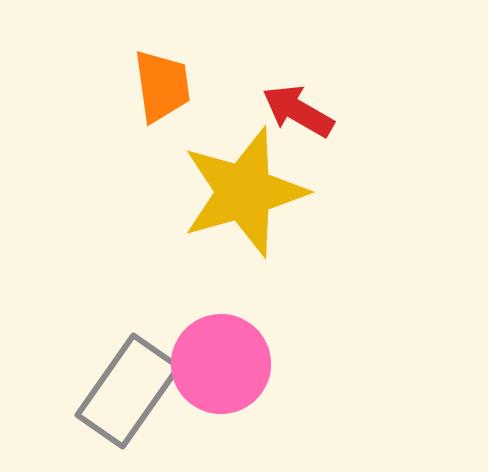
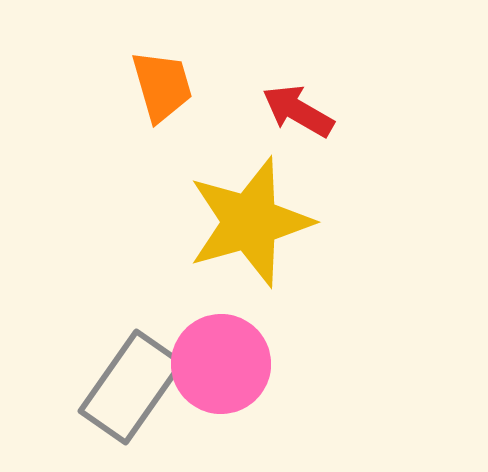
orange trapezoid: rotated 8 degrees counterclockwise
yellow star: moved 6 px right, 30 px down
gray rectangle: moved 3 px right, 4 px up
